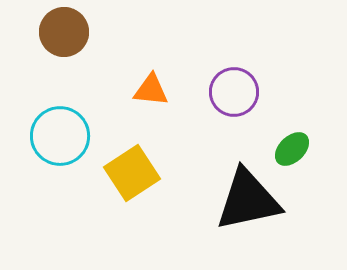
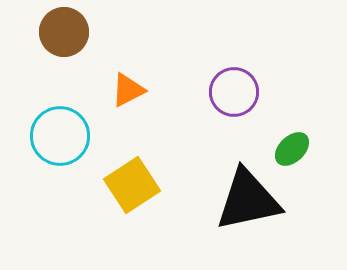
orange triangle: moved 23 px left; rotated 33 degrees counterclockwise
yellow square: moved 12 px down
